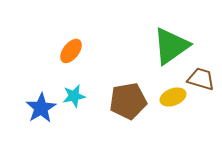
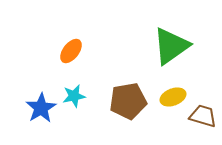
brown trapezoid: moved 2 px right, 37 px down
